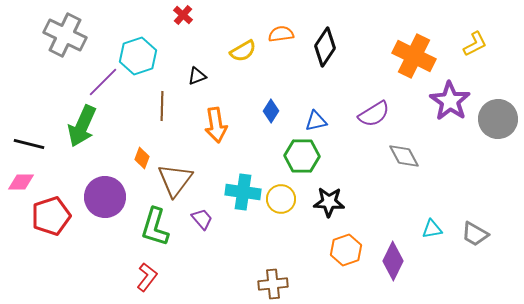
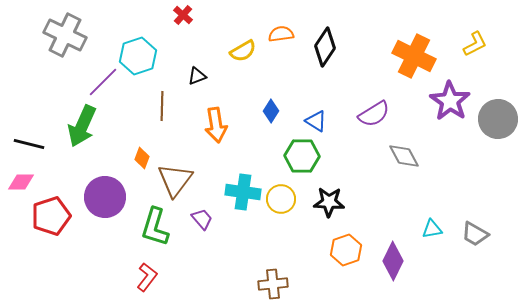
blue triangle: rotated 45 degrees clockwise
